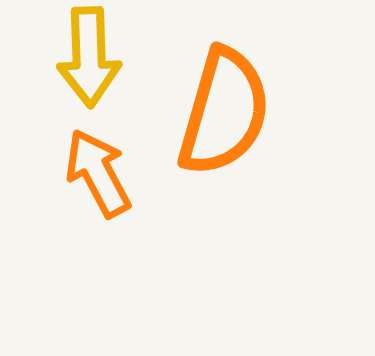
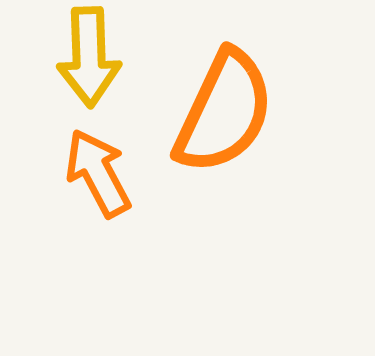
orange semicircle: rotated 9 degrees clockwise
